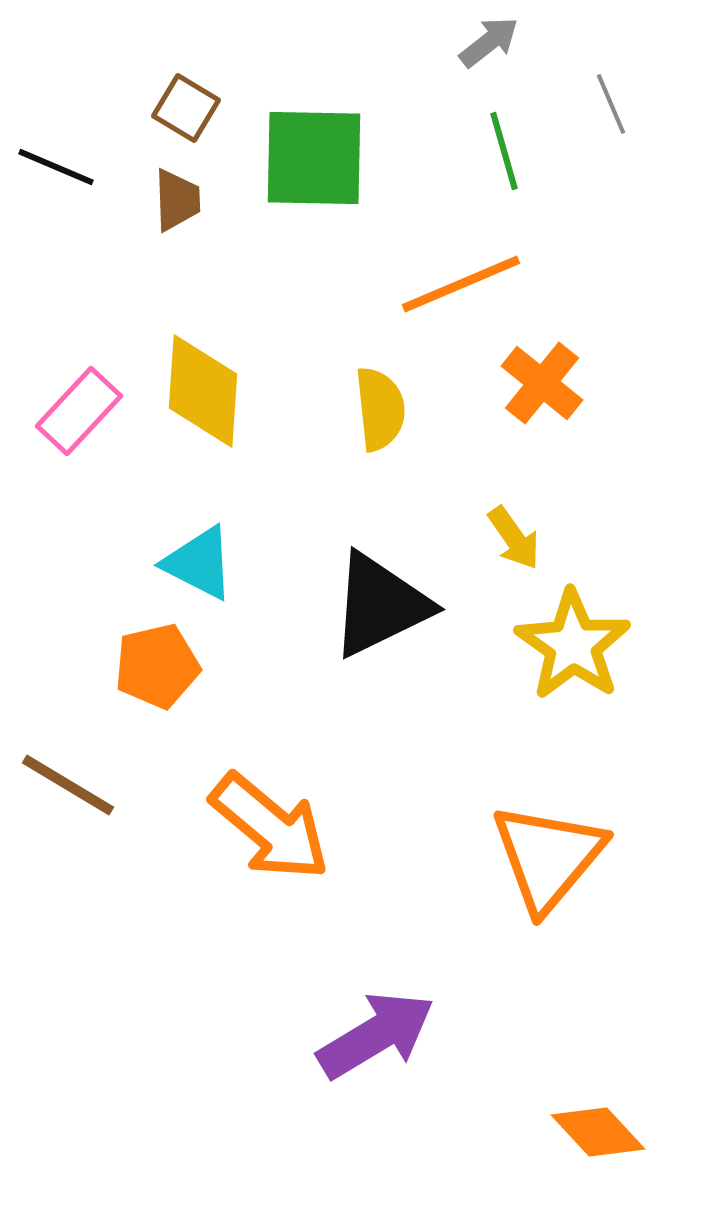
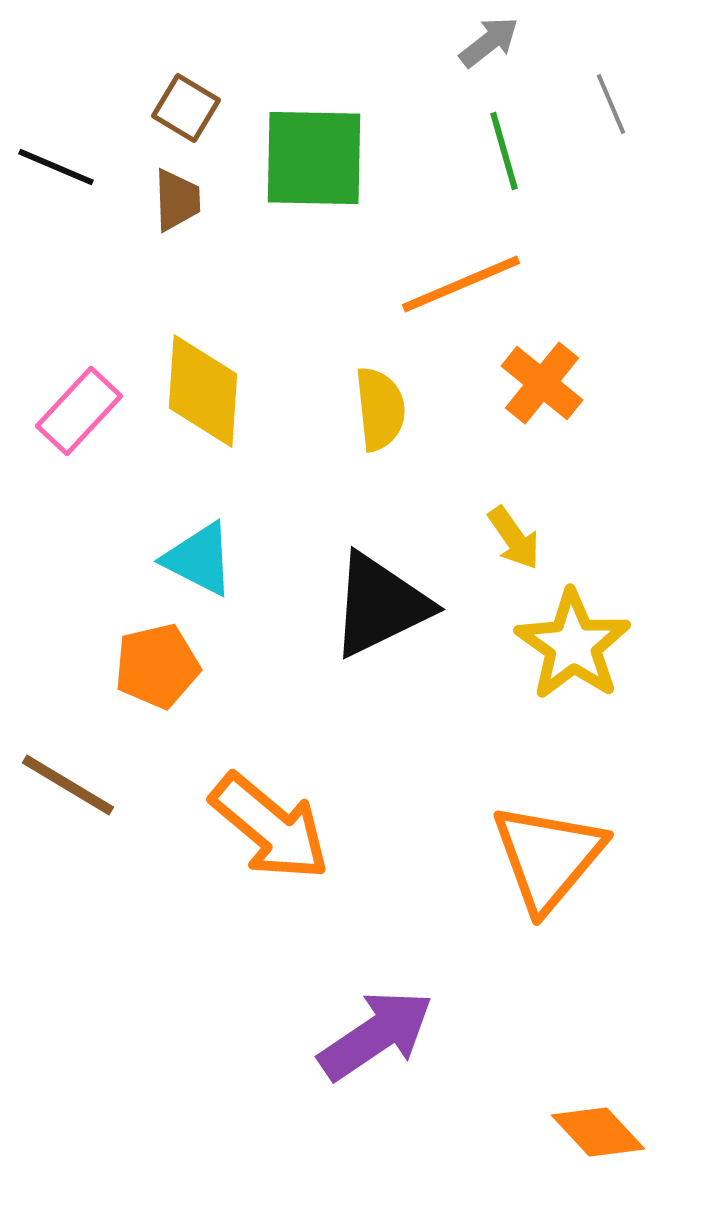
cyan triangle: moved 4 px up
purple arrow: rotated 3 degrees counterclockwise
